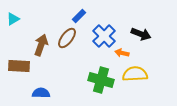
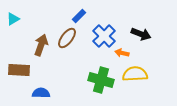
brown rectangle: moved 4 px down
